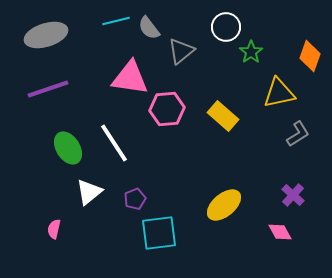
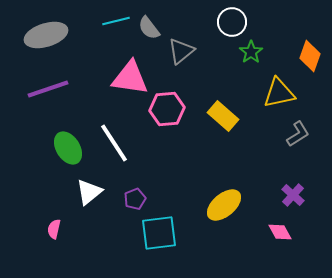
white circle: moved 6 px right, 5 px up
